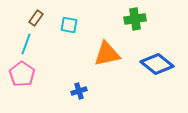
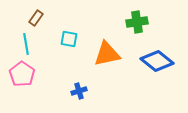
green cross: moved 2 px right, 3 px down
cyan square: moved 14 px down
cyan line: rotated 30 degrees counterclockwise
blue diamond: moved 3 px up
